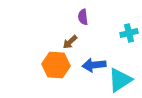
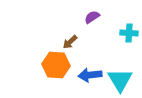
purple semicircle: moved 9 px right; rotated 63 degrees clockwise
cyan cross: rotated 18 degrees clockwise
blue arrow: moved 4 px left, 10 px down
cyan triangle: rotated 28 degrees counterclockwise
